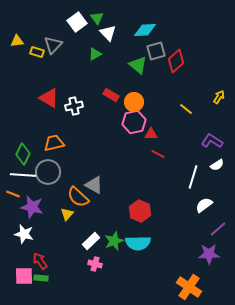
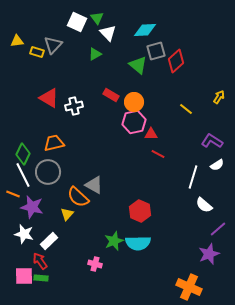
white square at (77, 22): rotated 30 degrees counterclockwise
white line at (23, 175): rotated 60 degrees clockwise
white semicircle at (204, 205): rotated 102 degrees counterclockwise
white rectangle at (91, 241): moved 42 px left
purple star at (209, 254): rotated 20 degrees counterclockwise
orange cross at (189, 287): rotated 10 degrees counterclockwise
